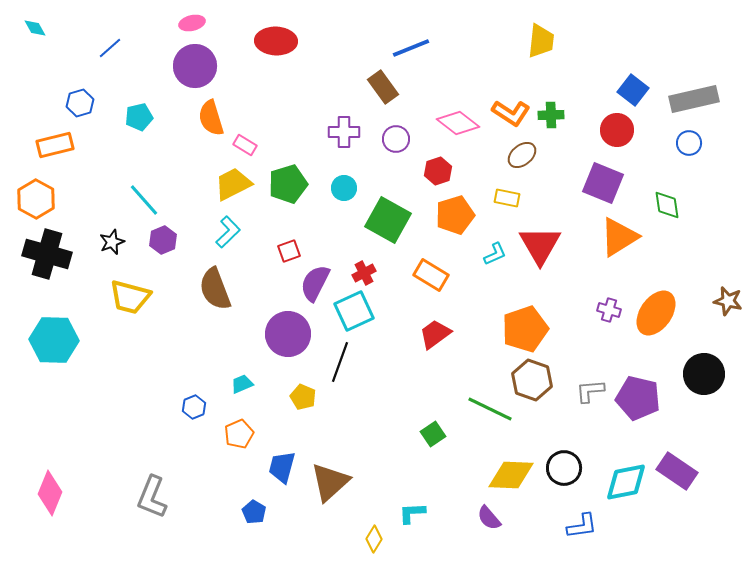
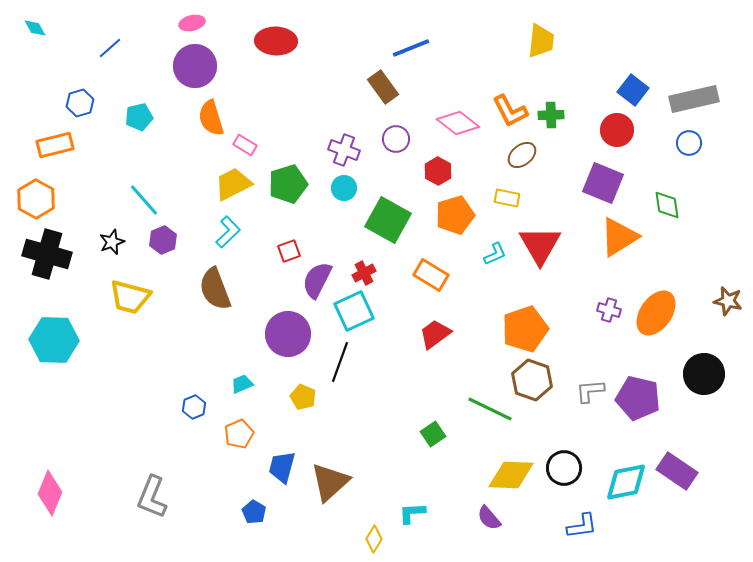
orange L-shape at (511, 113): moved 1 px left, 2 px up; rotated 30 degrees clockwise
purple cross at (344, 132): moved 18 px down; rotated 20 degrees clockwise
red hexagon at (438, 171): rotated 12 degrees counterclockwise
purple semicircle at (315, 283): moved 2 px right, 3 px up
